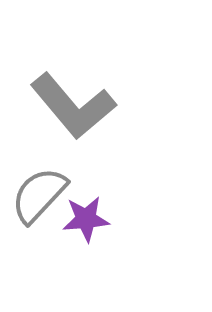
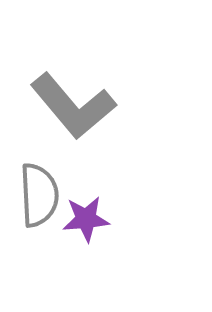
gray semicircle: rotated 134 degrees clockwise
